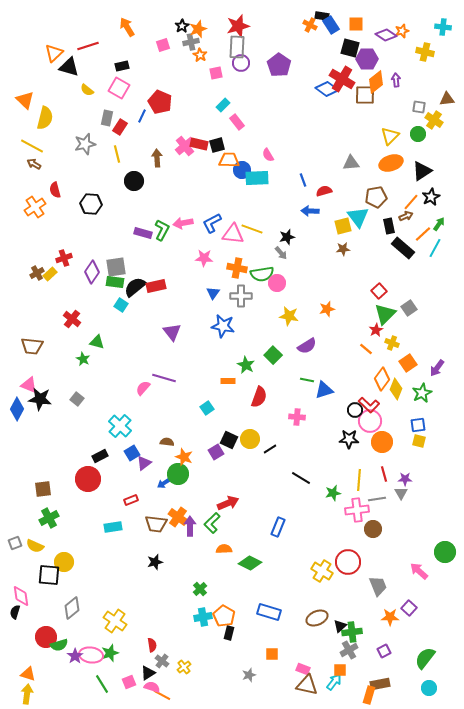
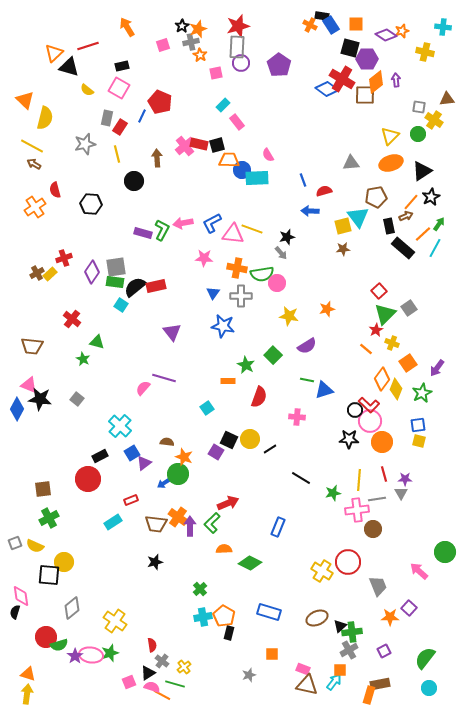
purple square at (216, 452): rotated 28 degrees counterclockwise
cyan rectangle at (113, 527): moved 5 px up; rotated 24 degrees counterclockwise
green line at (102, 684): moved 73 px right; rotated 42 degrees counterclockwise
